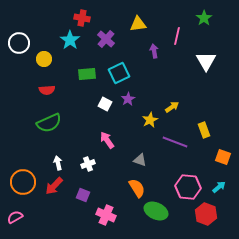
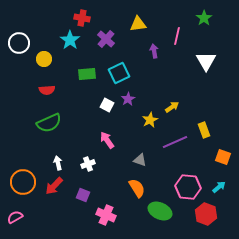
white square: moved 2 px right, 1 px down
purple line: rotated 45 degrees counterclockwise
green ellipse: moved 4 px right
